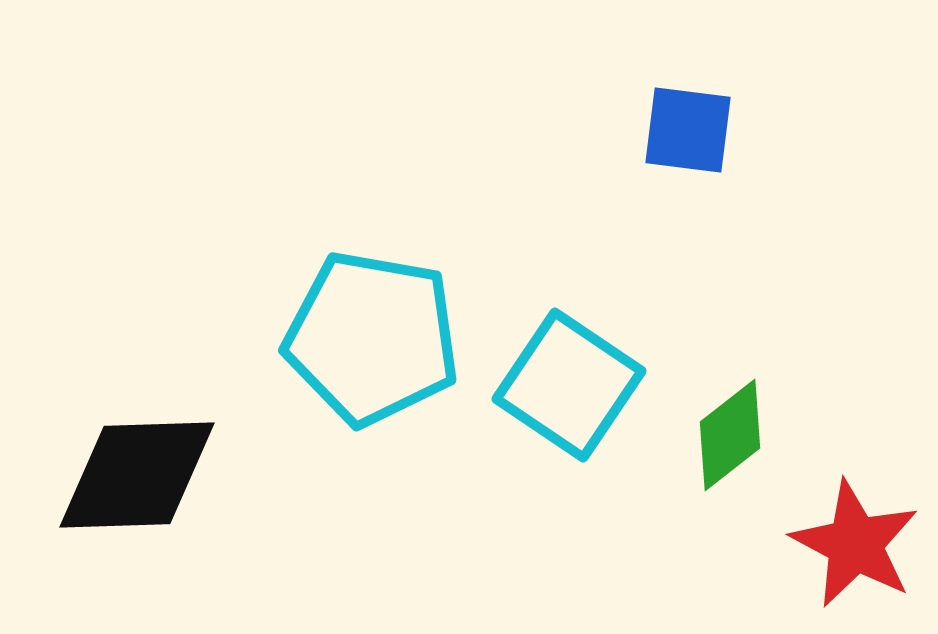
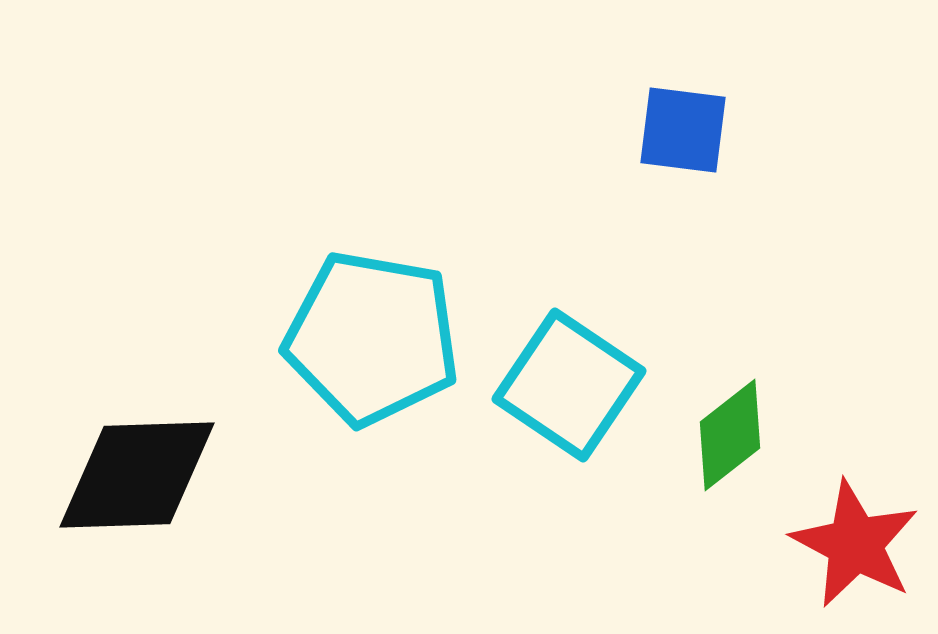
blue square: moved 5 px left
